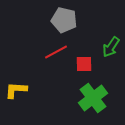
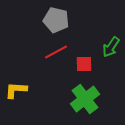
gray pentagon: moved 8 px left
green cross: moved 8 px left, 1 px down
